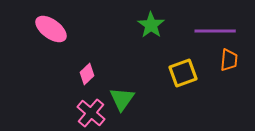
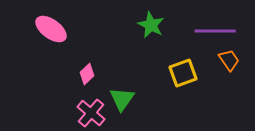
green star: rotated 8 degrees counterclockwise
orange trapezoid: rotated 40 degrees counterclockwise
